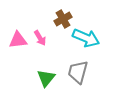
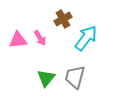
cyan arrow: rotated 76 degrees counterclockwise
gray trapezoid: moved 3 px left, 5 px down
